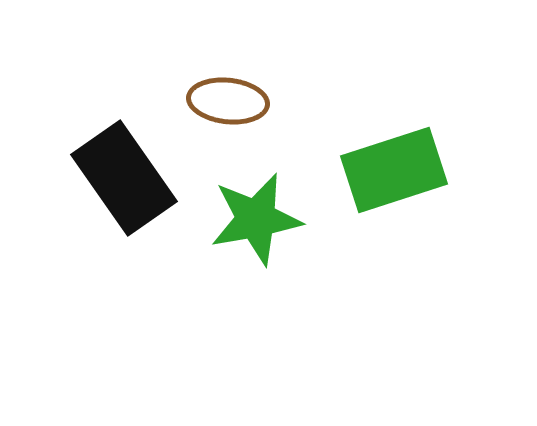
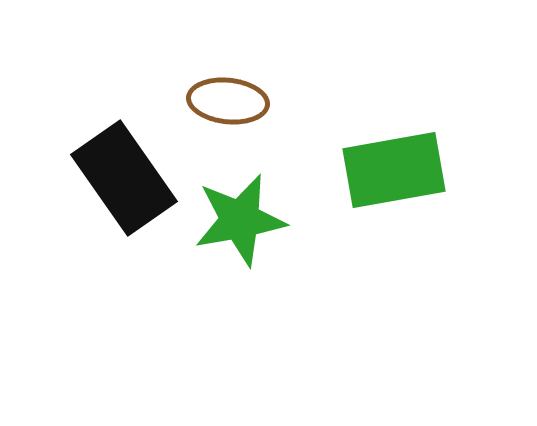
green rectangle: rotated 8 degrees clockwise
green star: moved 16 px left, 1 px down
